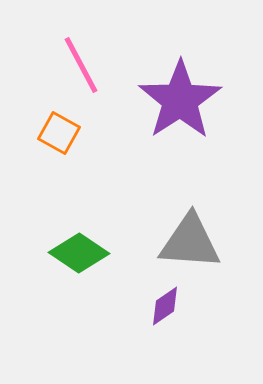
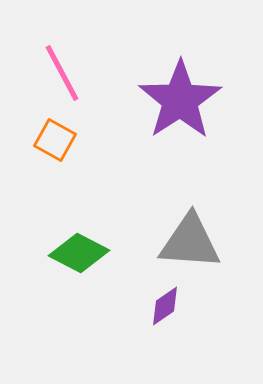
pink line: moved 19 px left, 8 px down
orange square: moved 4 px left, 7 px down
green diamond: rotated 6 degrees counterclockwise
